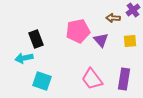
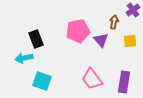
brown arrow: moved 1 px right, 4 px down; rotated 96 degrees clockwise
purple rectangle: moved 3 px down
